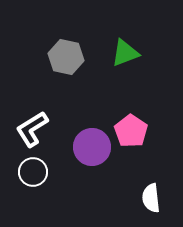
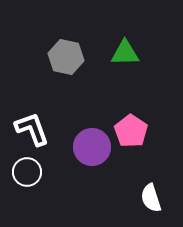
green triangle: rotated 20 degrees clockwise
white L-shape: rotated 102 degrees clockwise
white circle: moved 6 px left
white semicircle: rotated 12 degrees counterclockwise
